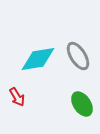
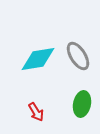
red arrow: moved 19 px right, 15 px down
green ellipse: rotated 45 degrees clockwise
